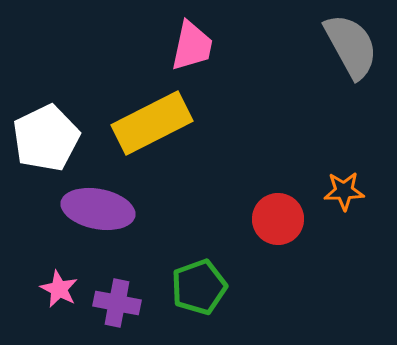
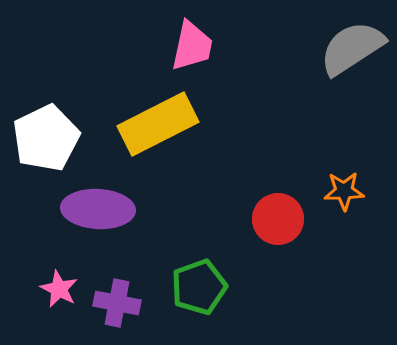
gray semicircle: moved 1 px right, 2 px down; rotated 94 degrees counterclockwise
yellow rectangle: moved 6 px right, 1 px down
purple ellipse: rotated 8 degrees counterclockwise
